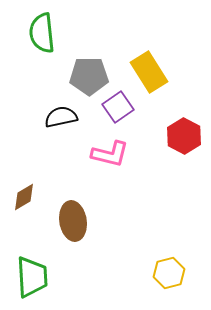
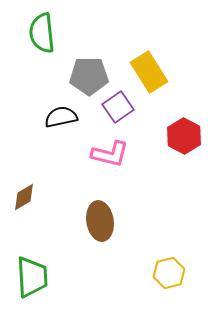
brown ellipse: moved 27 px right
